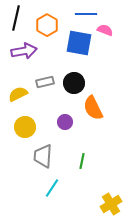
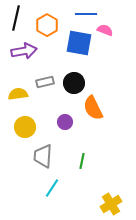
yellow semicircle: rotated 18 degrees clockwise
